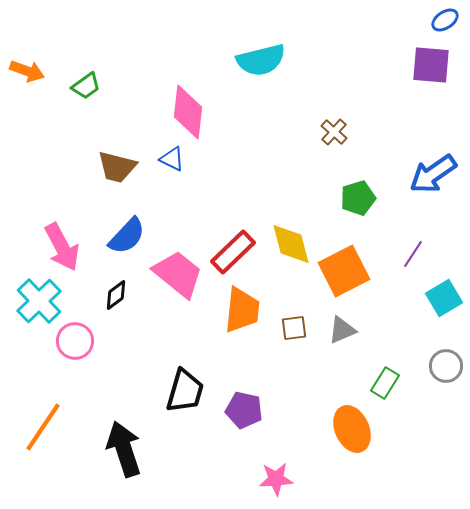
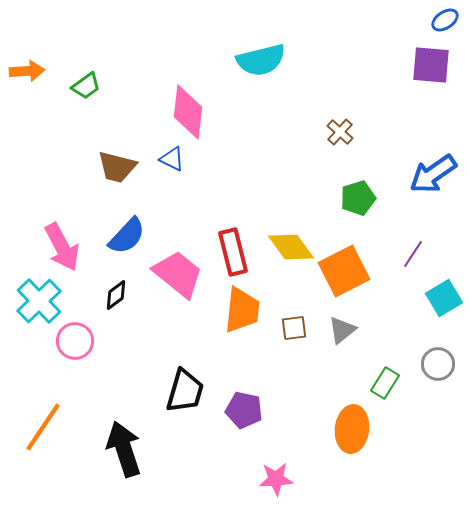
orange arrow: rotated 24 degrees counterclockwise
brown cross: moved 6 px right
yellow diamond: moved 3 px down; rotated 21 degrees counterclockwise
red rectangle: rotated 60 degrees counterclockwise
gray triangle: rotated 16 degrees counterclockwise
gray circle: moved 8 px left, 2 px up
orange ellipse: rotated 30 degrees clockwise
